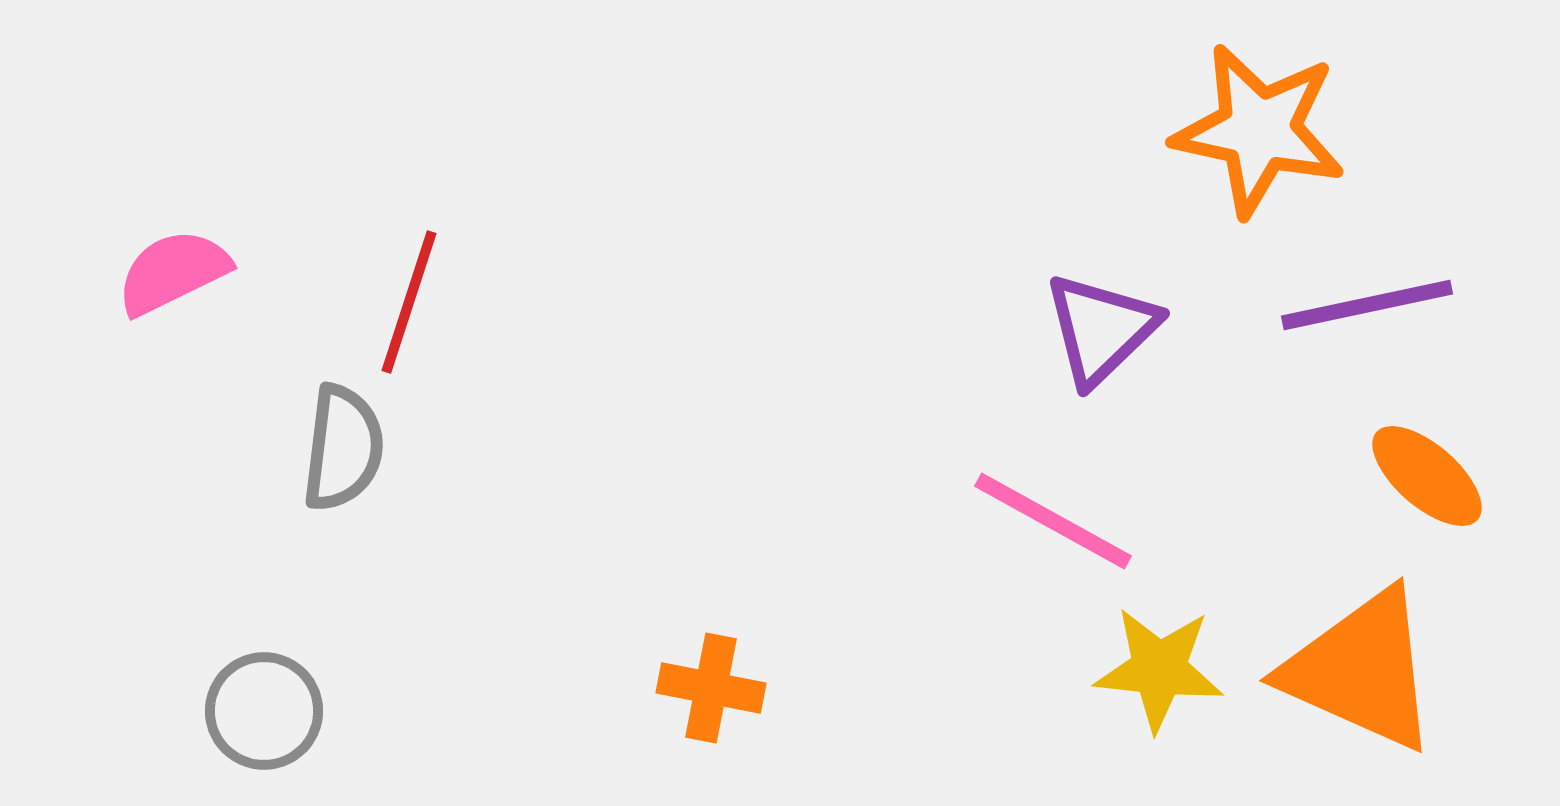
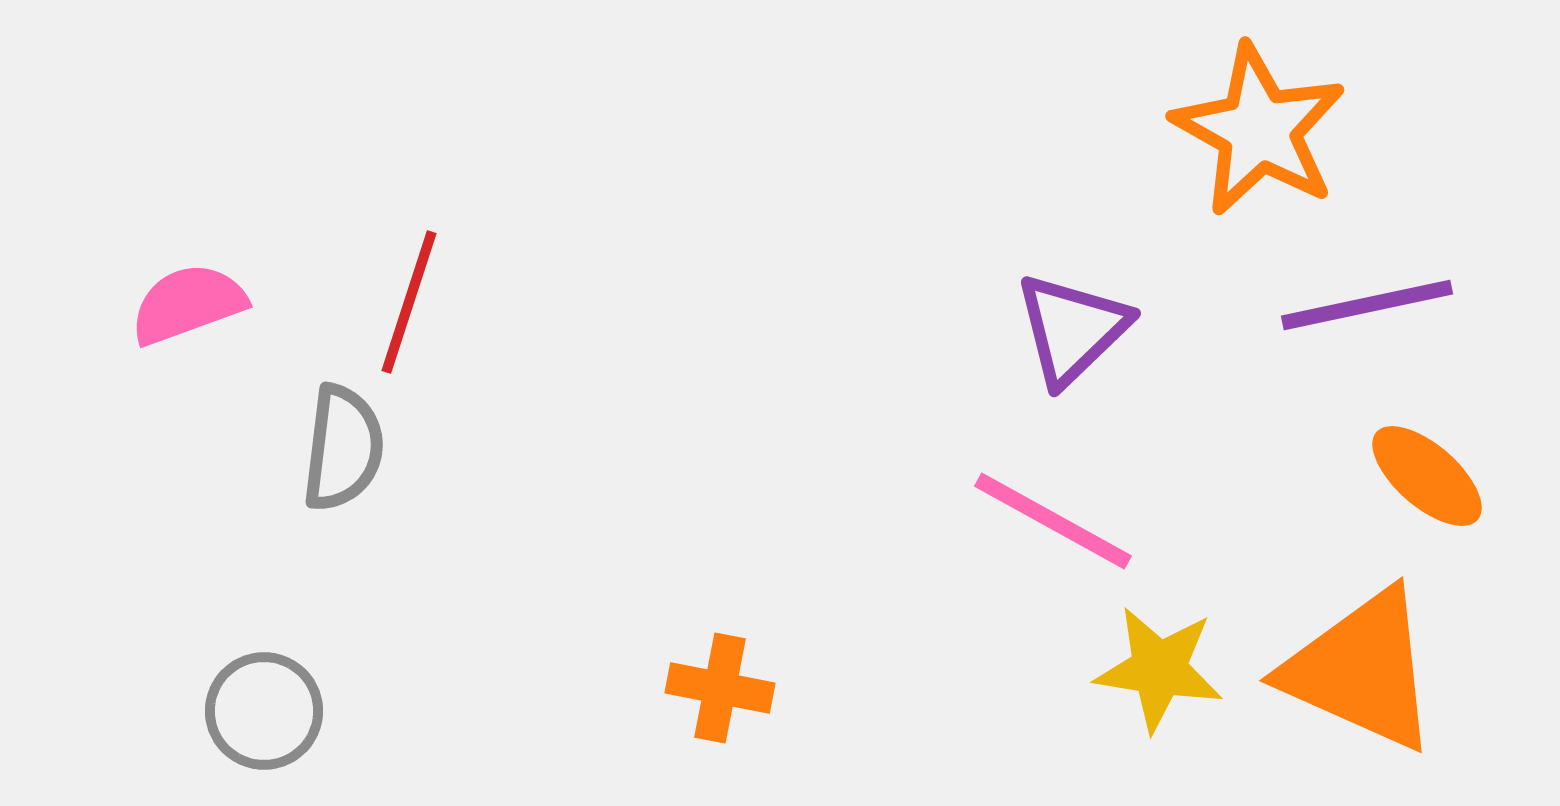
orange star: rotated 17 degrees clockwise
pink semicircle: moved 15 px right, 32 px down; rotated 6 degrees clockwise
purple triangle: moved 29 px left
yellow star: rotated 3 degrees clockwise
orange cross: moved 9 px right
